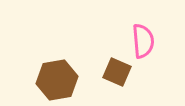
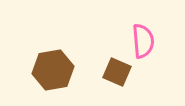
brown hexagon: moved 4 px left, 10 px up
